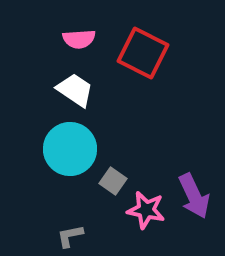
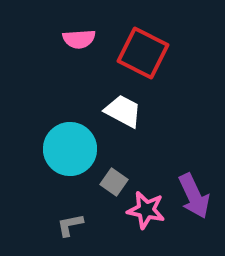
white trapezoid: moved 48 px right, 21 px down; rotated 6 degrees counterclockwise
gray square: moved 1 px right, 1 px down
gray L-shape: moved 11 px up
